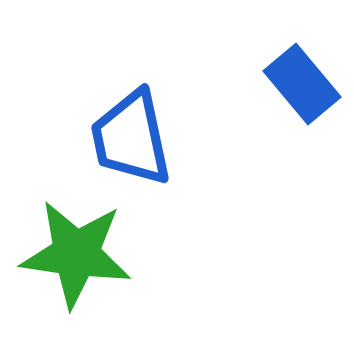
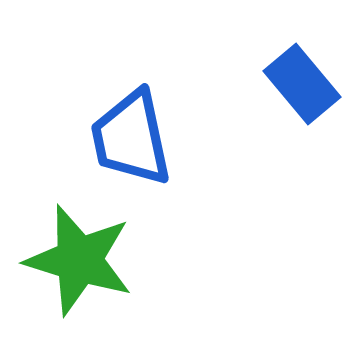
green star: moved 3 px right, 6 px down; rotated 9 degrees clockwise
